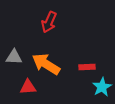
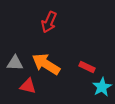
gray triangle: moved 1 px right, 6 px down
red rectangle: rotated 28 degrees clockwise
red triangle: moved 1 px up; rotated 18 degrees clockwise
